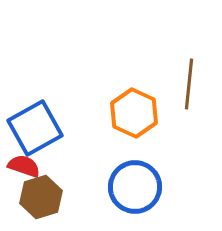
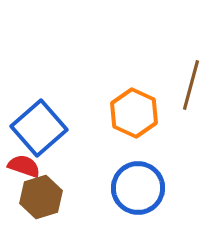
brown line: moved 2 px right, 1 px down; rotated 9 degrees clockwise
blue square: moved 4 px right; rotated 12 degrees counterclockwise
blue circle: moved 3 px right, 1 px down
